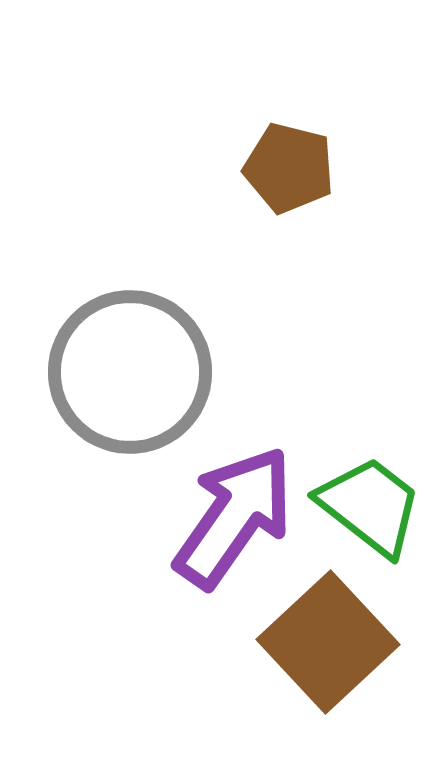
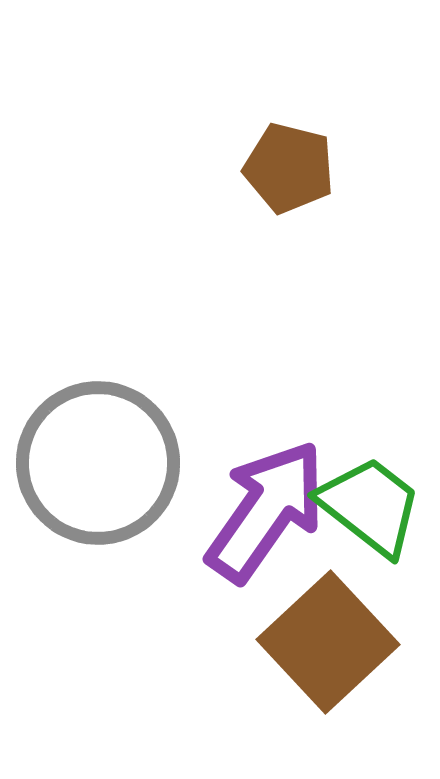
gray circle: moved 32 px left, 91 px down
purple arrow: moved 32 px right, 6 px up
